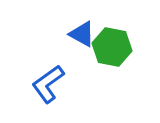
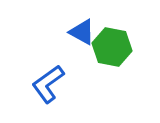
blue triangle: moved 2 px up
